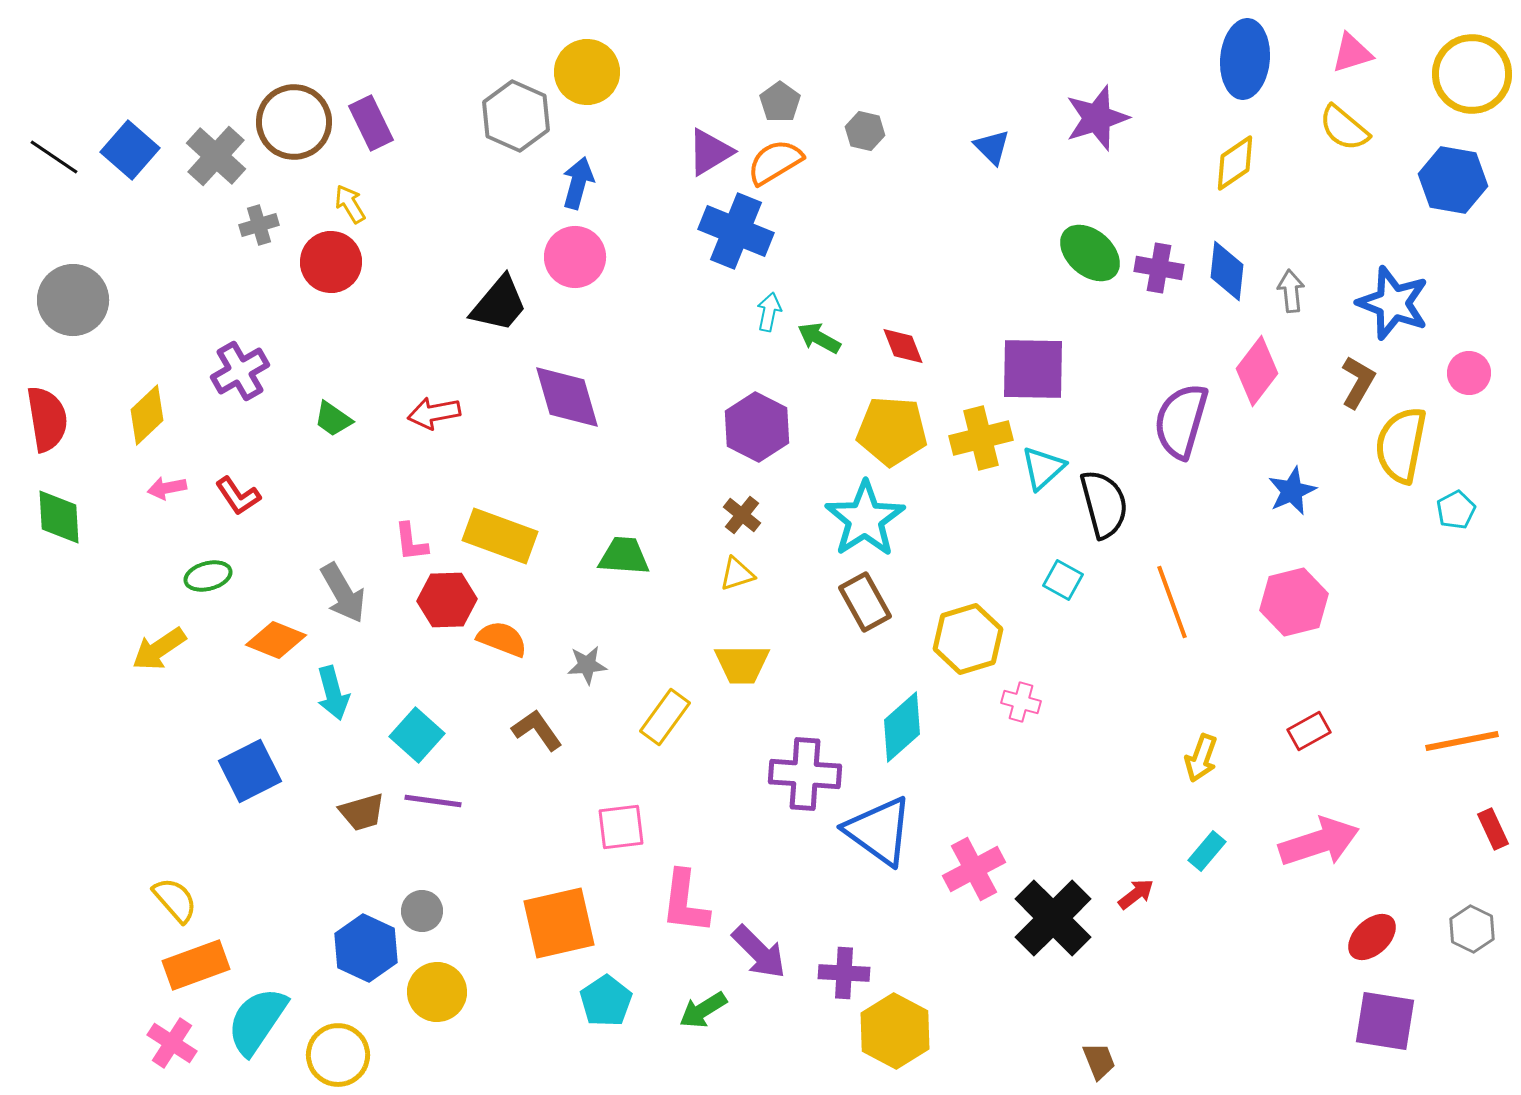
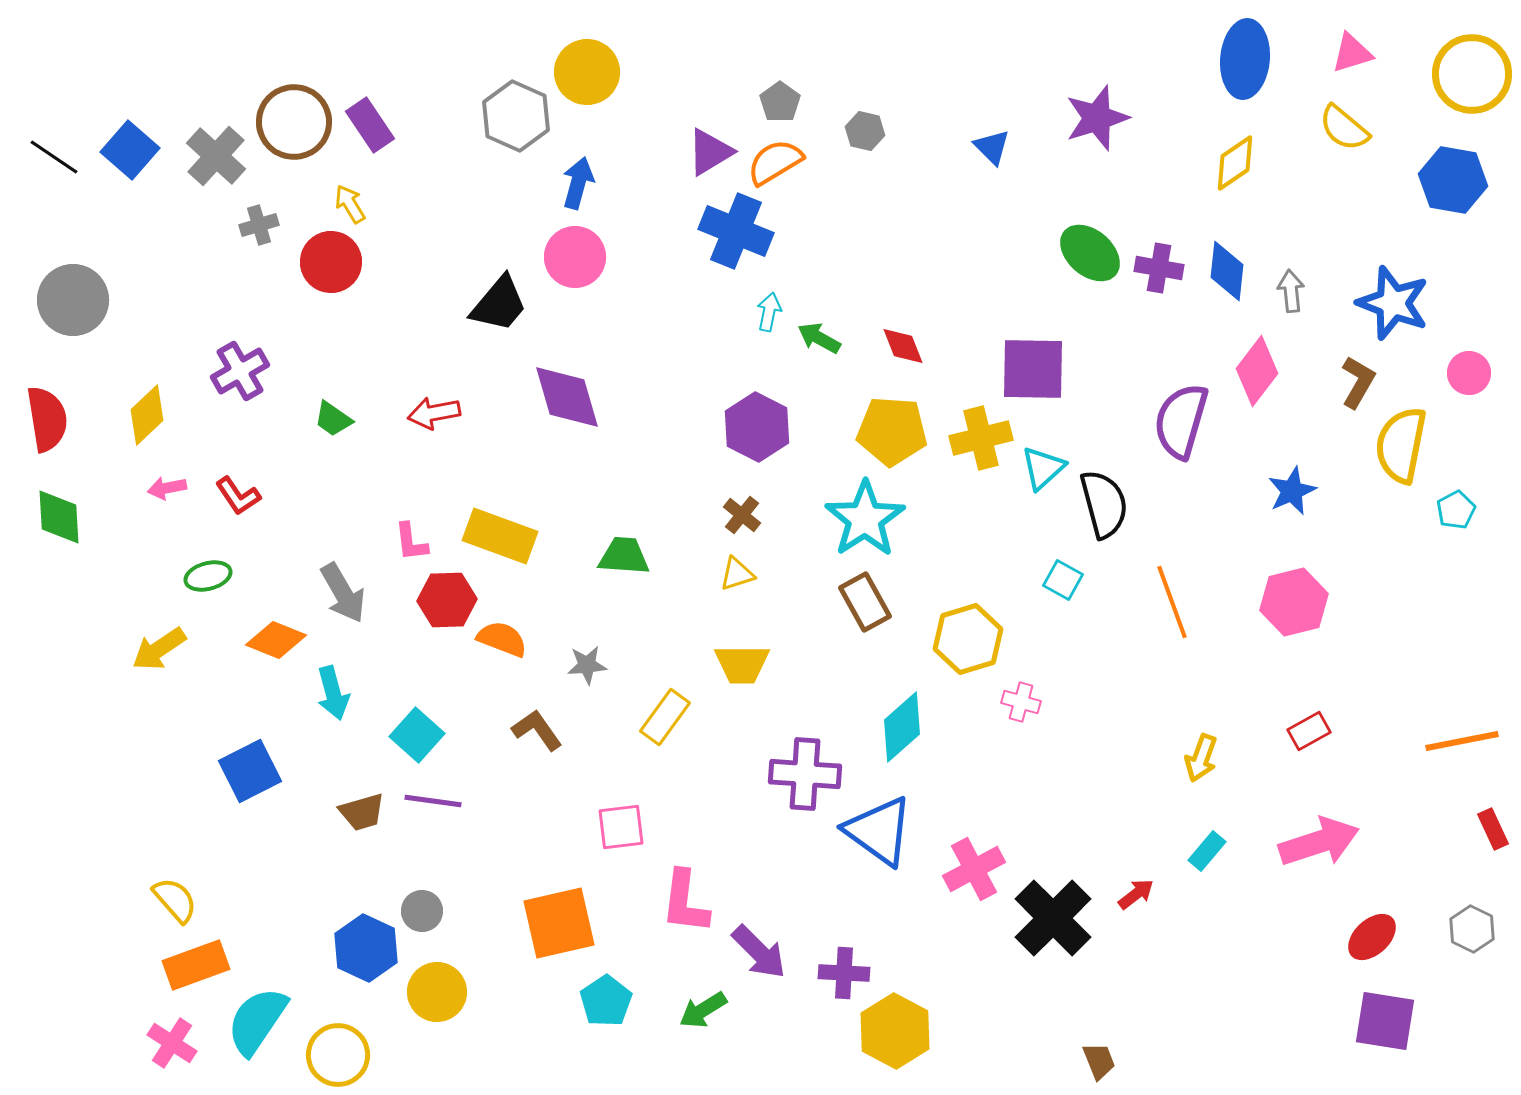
purple rectangle at (371, 123): moved 1 px left, 2 px down; rotated 8 degrees counterclockwise
